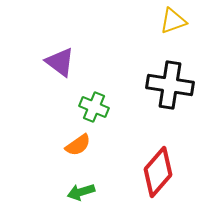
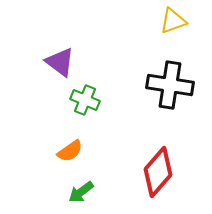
green cross: moved 9 px left, 7 px up
orange semicircle: moved 8 px left, 6 px down
green arrow: rotated 20 degrees counterclockwise
